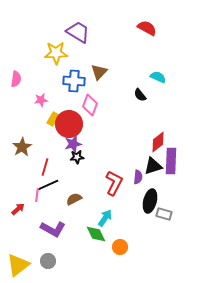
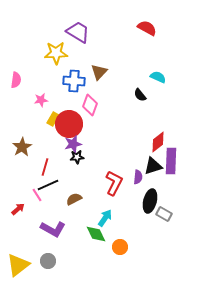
pink semicircle: moved 1 px down
pink line: rotated 40 degrees counterclockwise
gray rectangle: rotated 14 degrees clockwise
